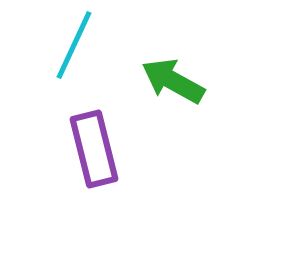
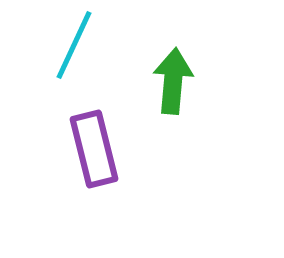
green arrow: rotated 66 degrees clockwise
